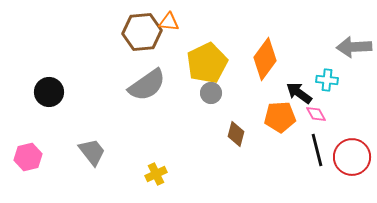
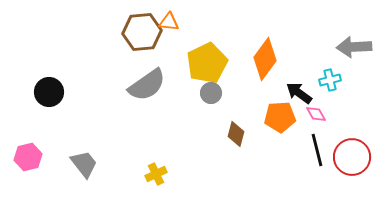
cyan cross: moved 3 px right; rotated 20 degrees counterclockwise
gray trapezoid: moved 8 px left, 12 px down
